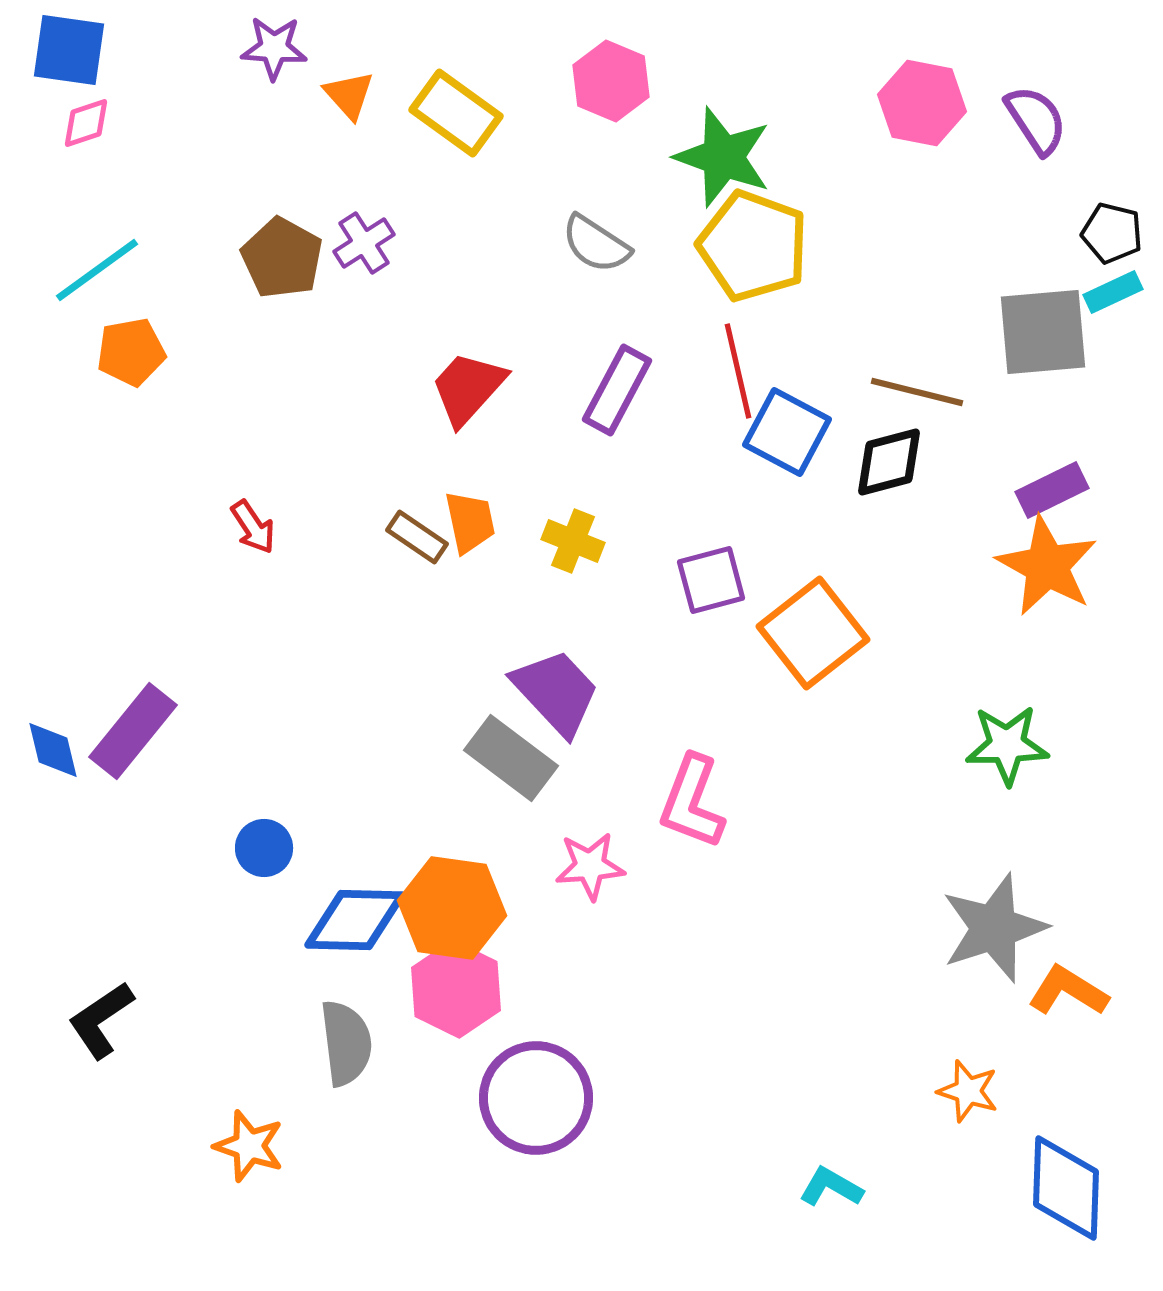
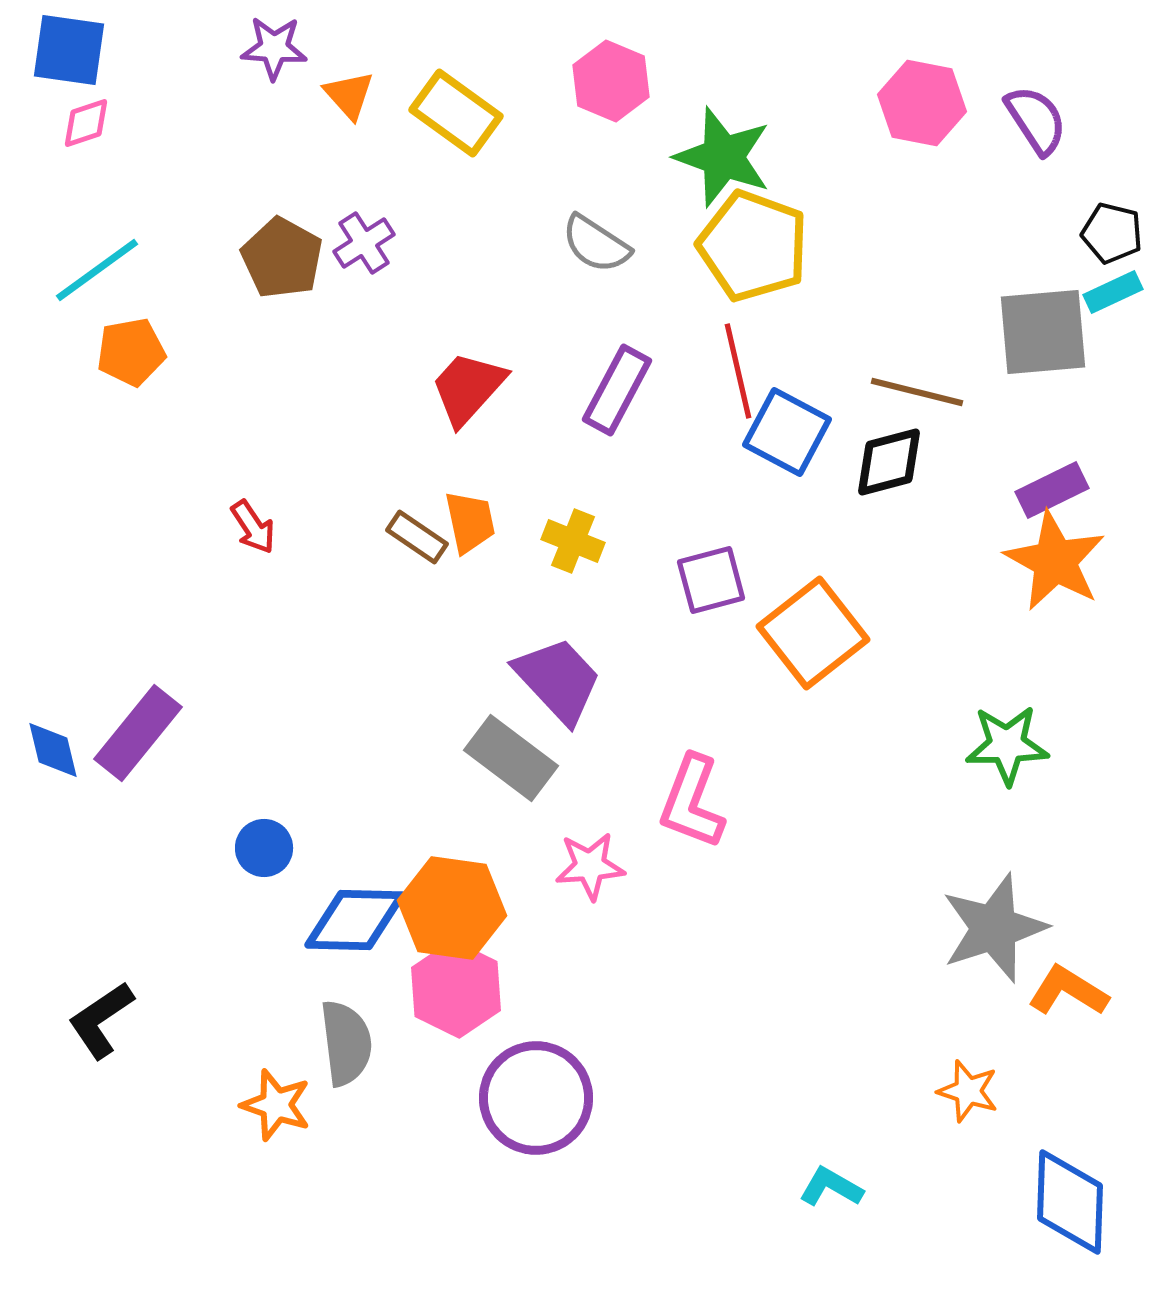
orange star at (1047, 566): moved 8 px right, 5 px up
purple trapezoid at (556, 692): moved 2 px right, 12 px up
purple rectangle at (133, 731): moved 5 px right, 2 px down
orange star at (249, 1146): moved 27 px right, 41 px up
blue diamond at (1066, 1188): moved 4 px right, 14 px down
